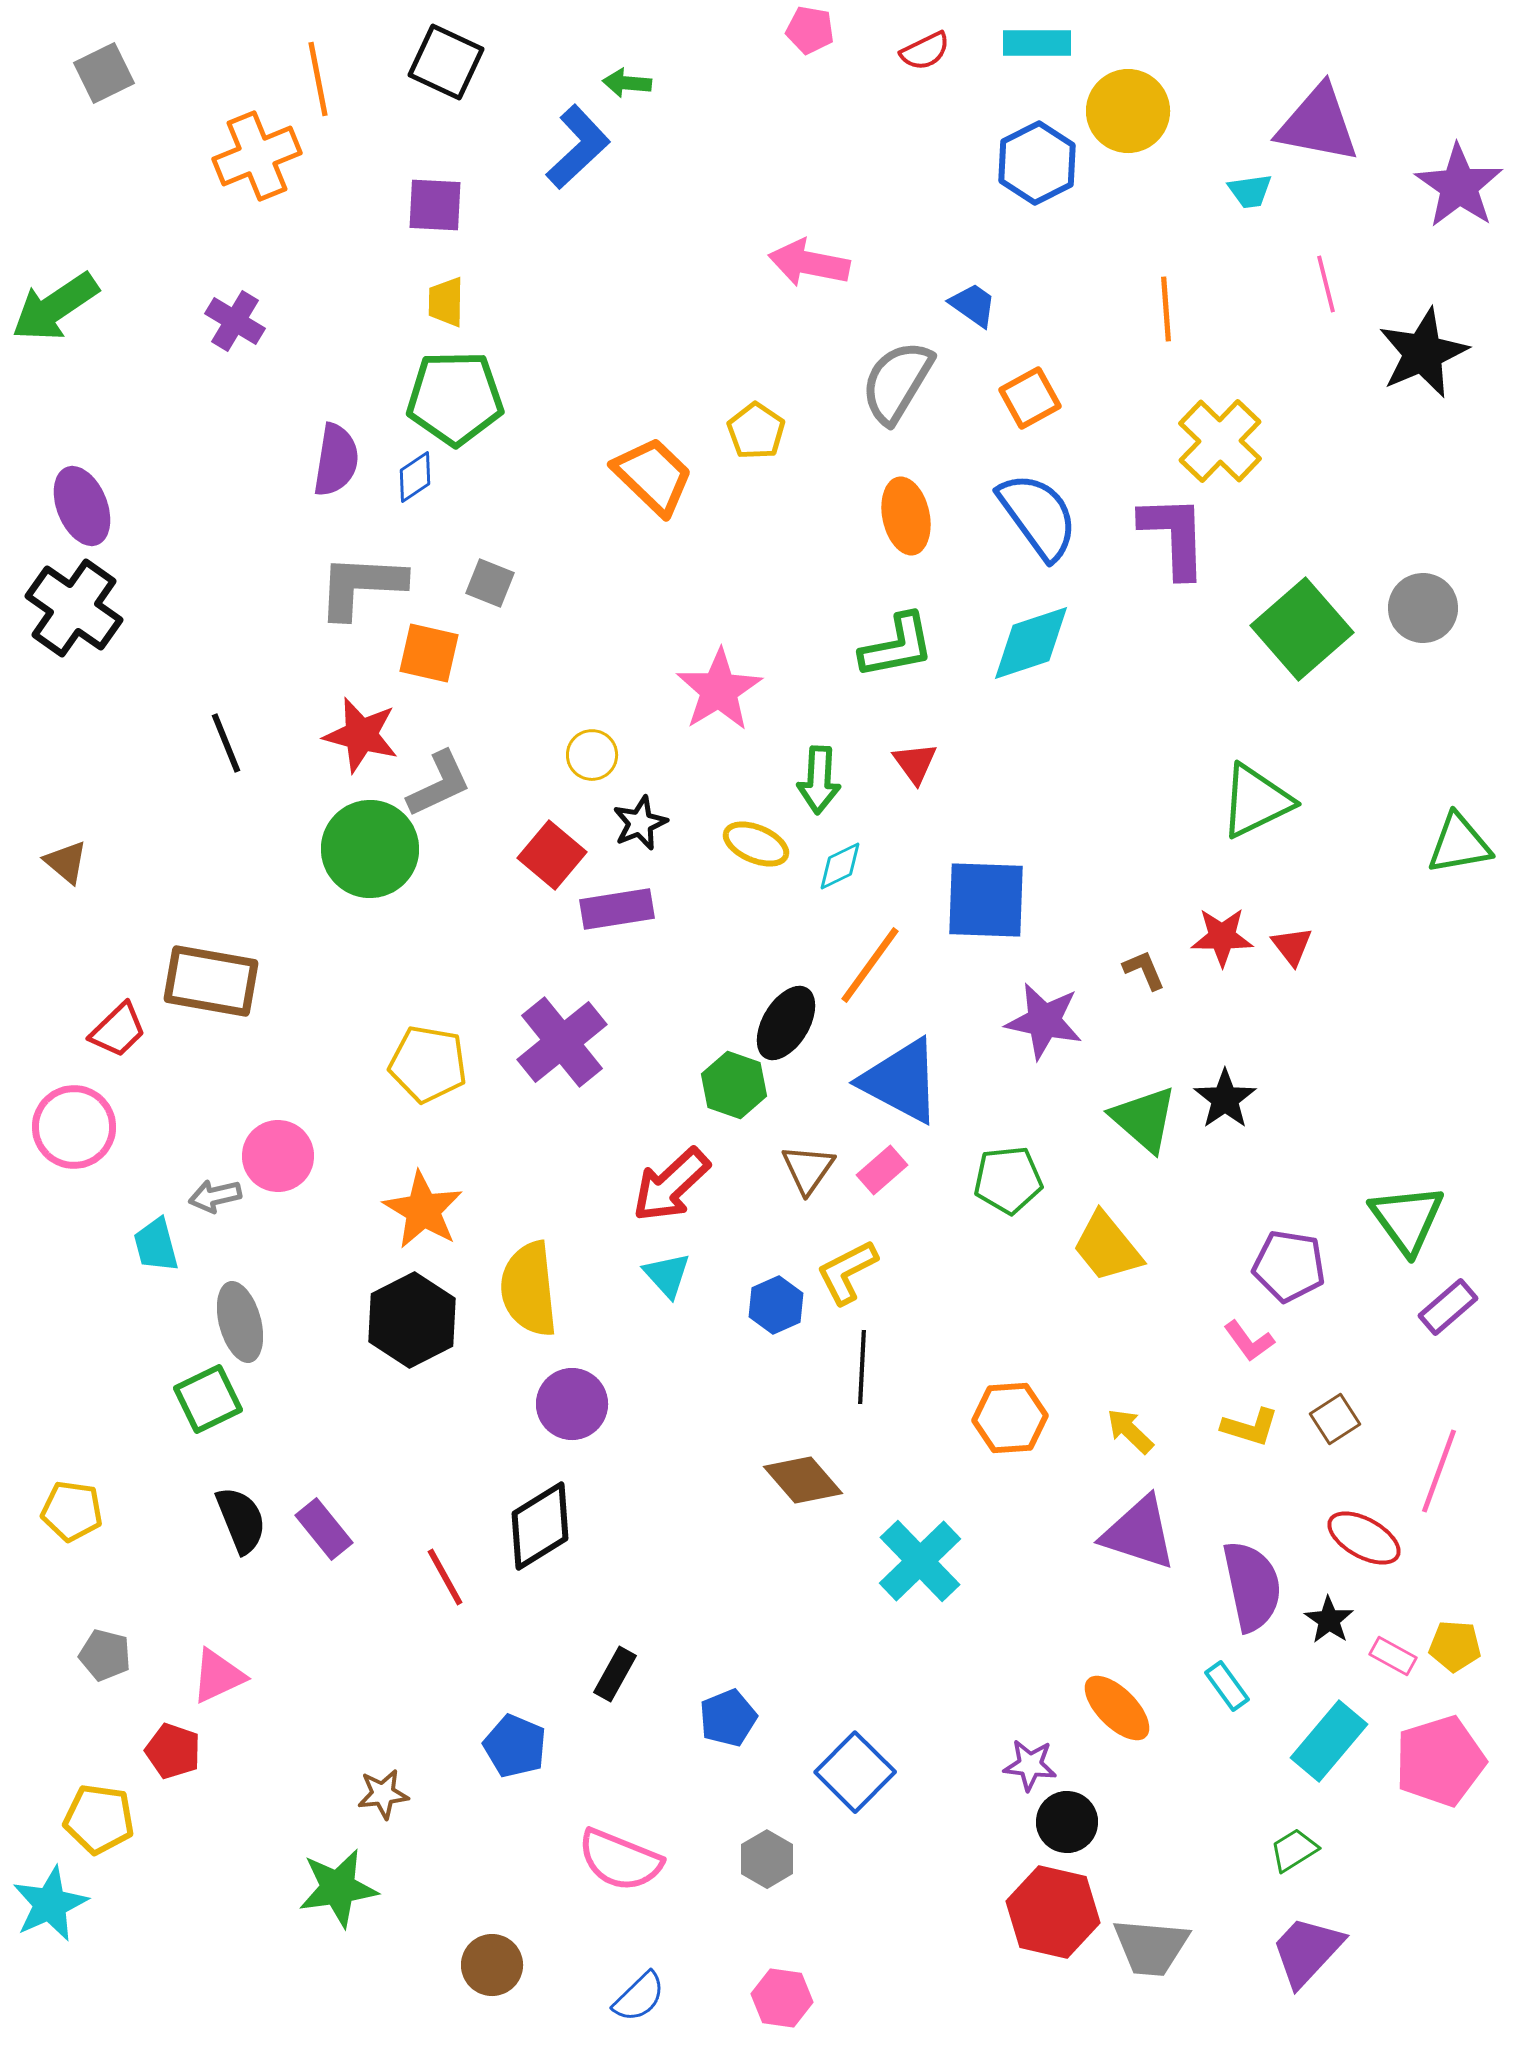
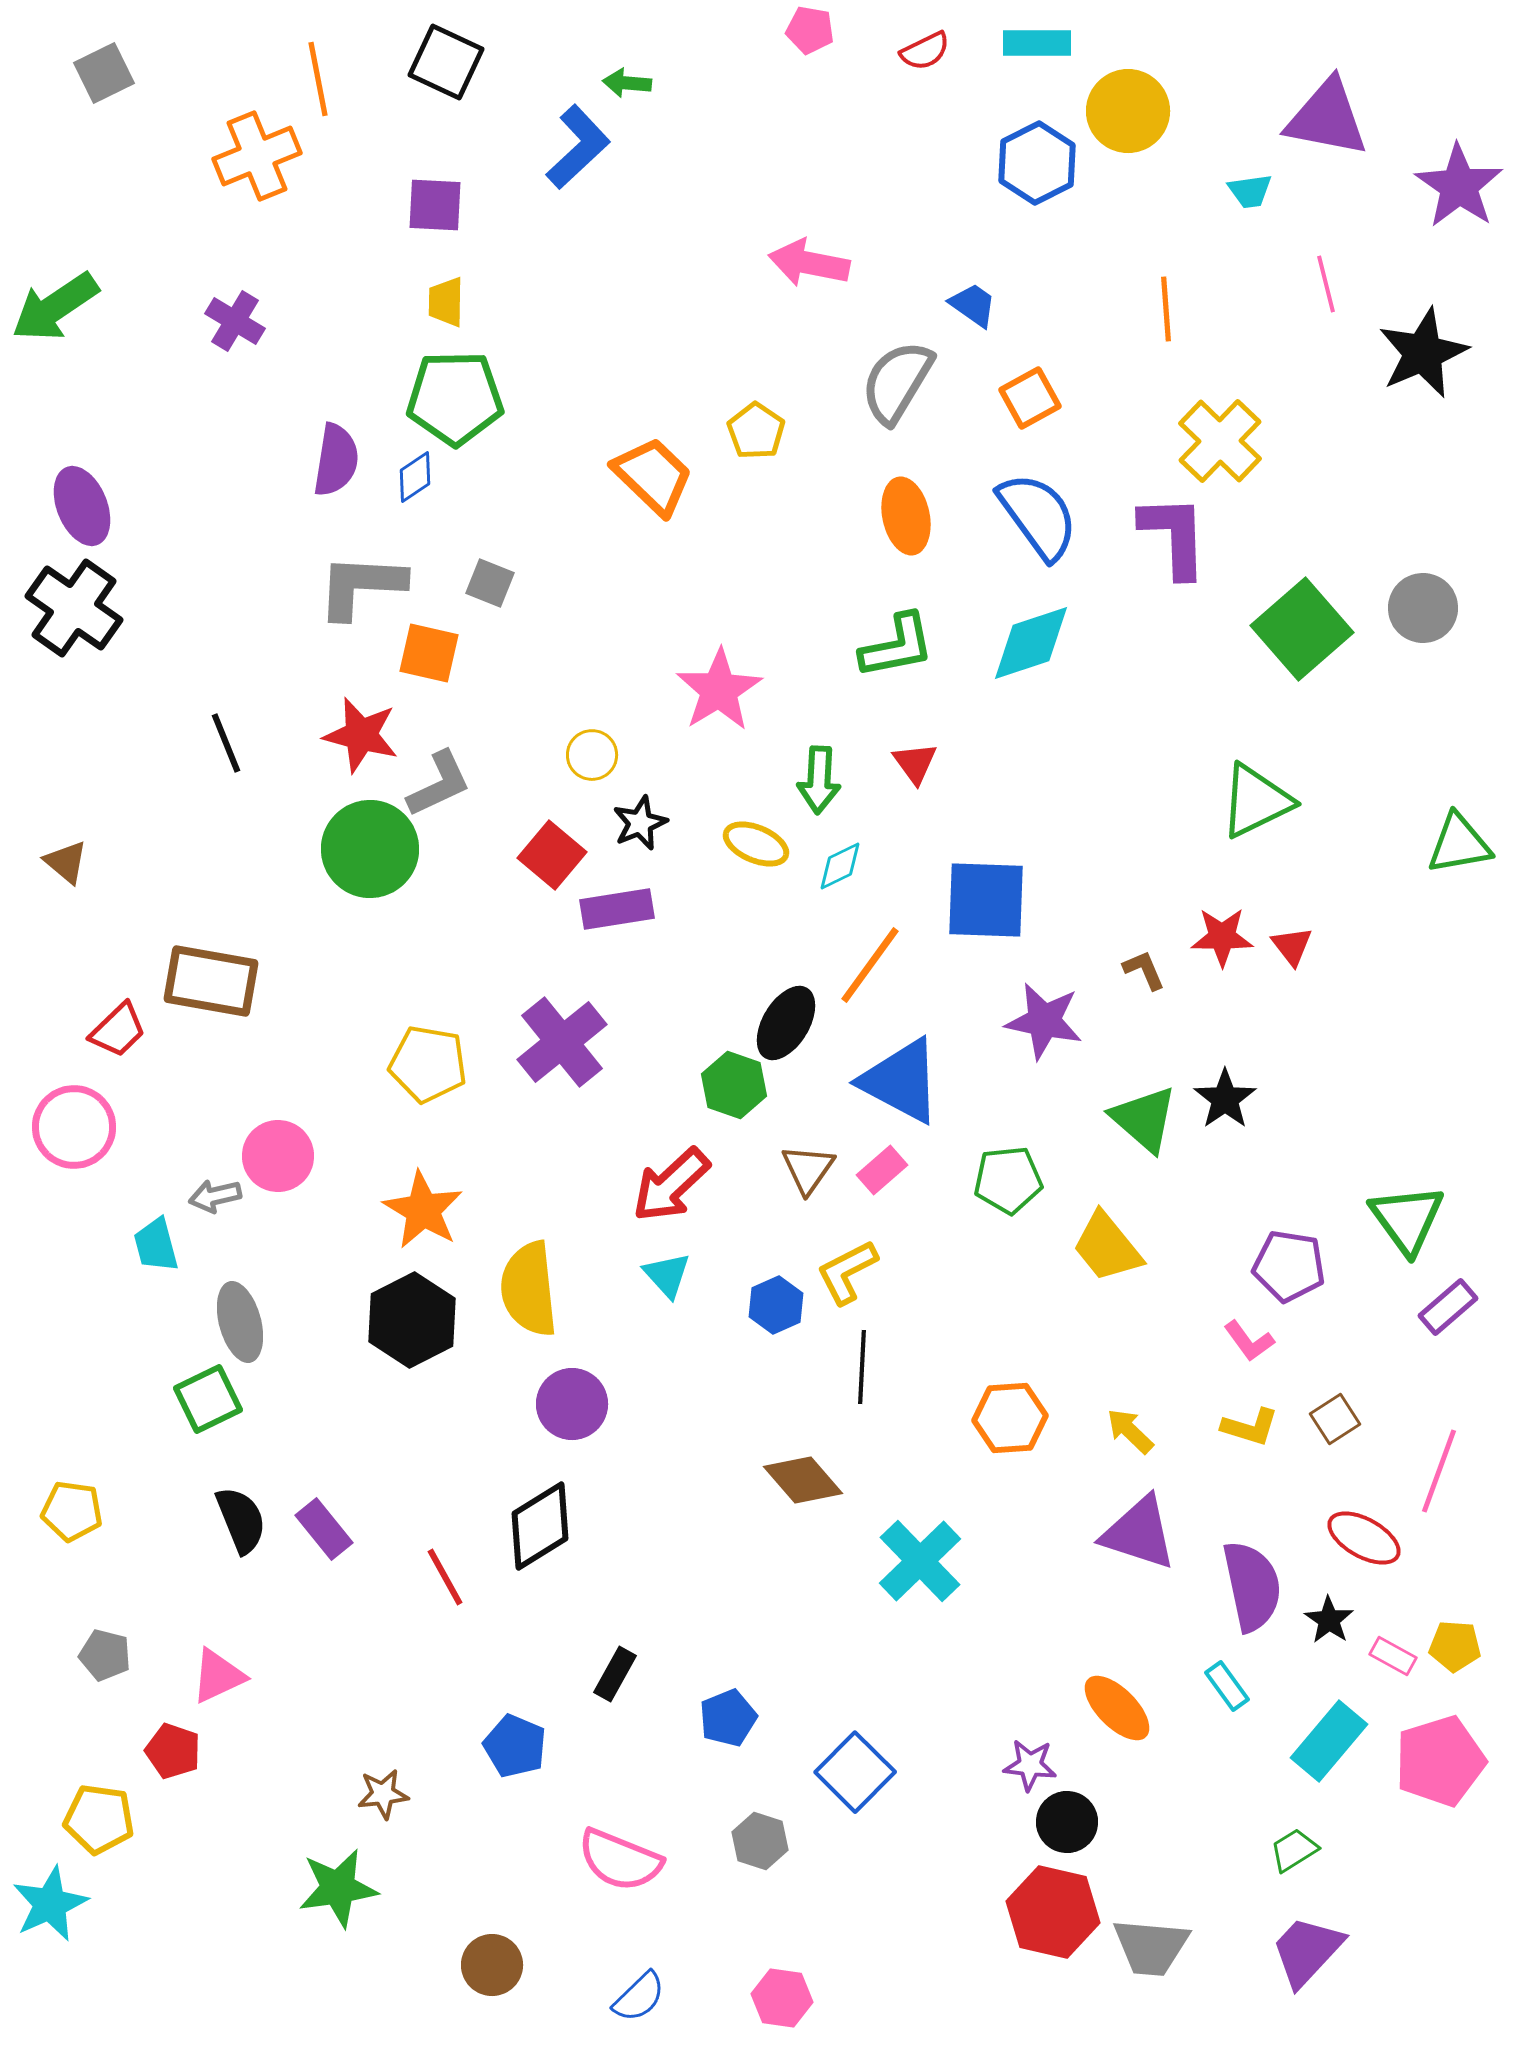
purple triangle at (1318, 124): moved 9 px right, 6 px up
gray hexagon at (767, 1859): moved 7 px left, 18 px up; rotated 12 degrees counterclockwise
